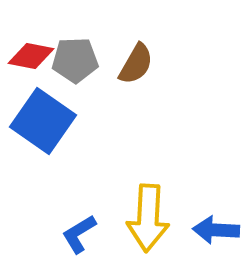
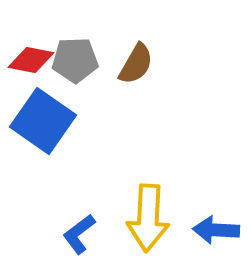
red diamond: moved 4 px down
blue L-shape: rotated 6 degrees counterclockwise
